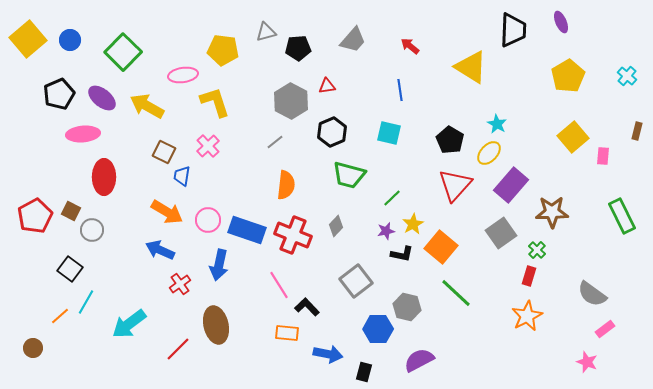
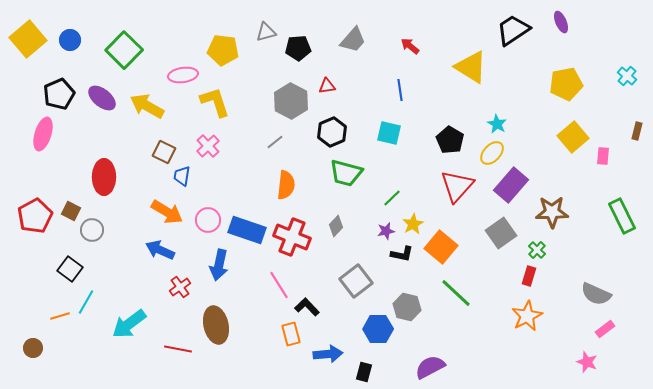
black trapezoid at (513, 30): rotated 126 degrees counterclockwise
green square at (123, 52): moved 1 px right, 2 px up
yellow pentagon at (568, 76): moved 2 px left, 8 px down; rotated 20 degrees clockwise
pink ellipse at (83, 134): moved 40 px left; rotated 68 degrees counterclockwise
yellow ellipse at (489, 153): moved 3 px right
green trapezoid at (349, 175): moved 3 px left, 2 px up
red triangle at (455, 185): moved 2 px right, 1 px down
red cross at (293, 235): moved 1 px left, 2 px down
red cross at (180, 284): moved 3 px down
gray semicircle at (592, 294): moved 4 px right; rotated 12 degrees counterclockwise
orange line at (60, 316): rotated 24 degrees clockwise
orange rectangle at (287, 333): moved 4 px right, 1 px down; rotated 70 degrees clockwise
red line at (178, 349): rotated 56 degrees clockwise
blue arrow at (328, 354): rotated 16 degrees counterclockwise
purple semicircle at (419, 360): moved 11 px right, 7 px down
